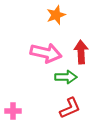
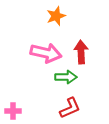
orange star: moved 1 px down
